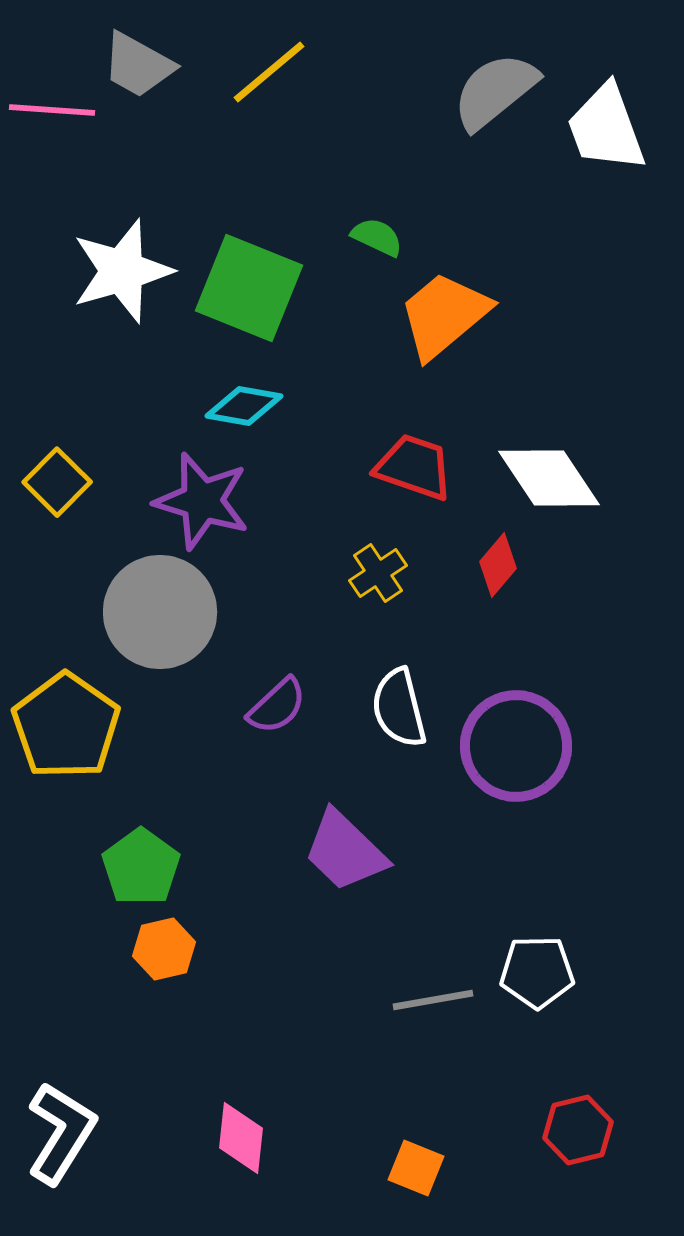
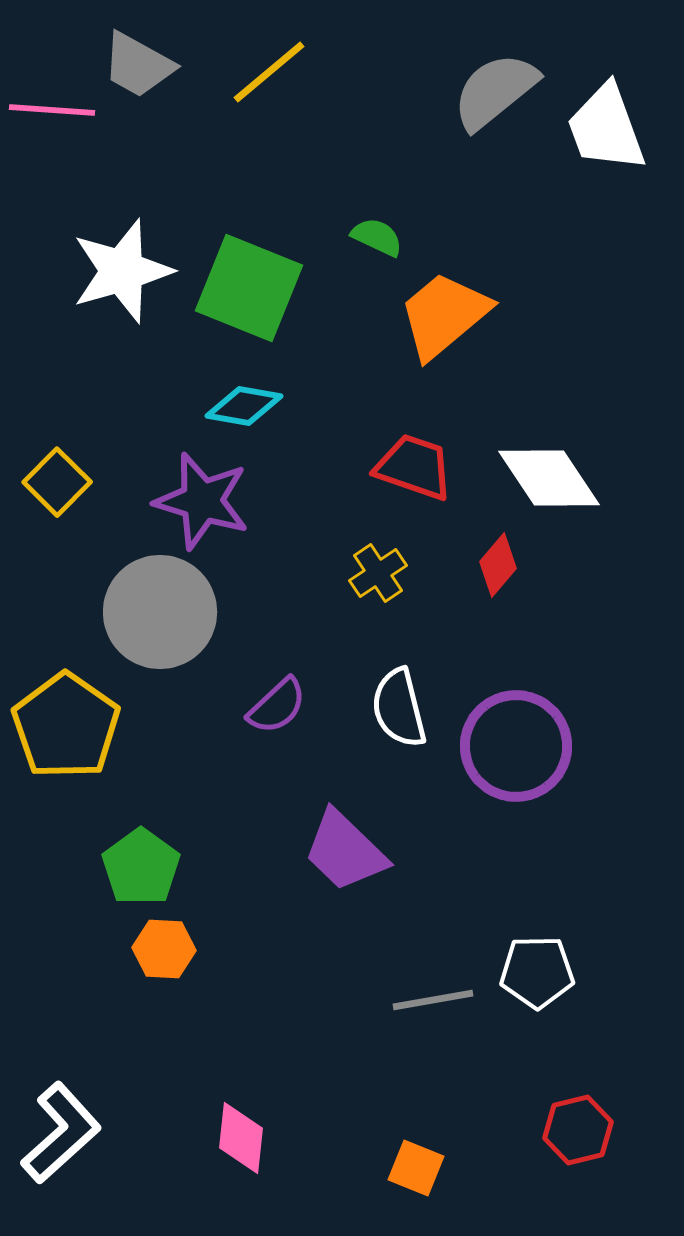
orange hexagon: rotated 16 degrees clockwise
white L-shape: rotated 16 degrees clockwise
